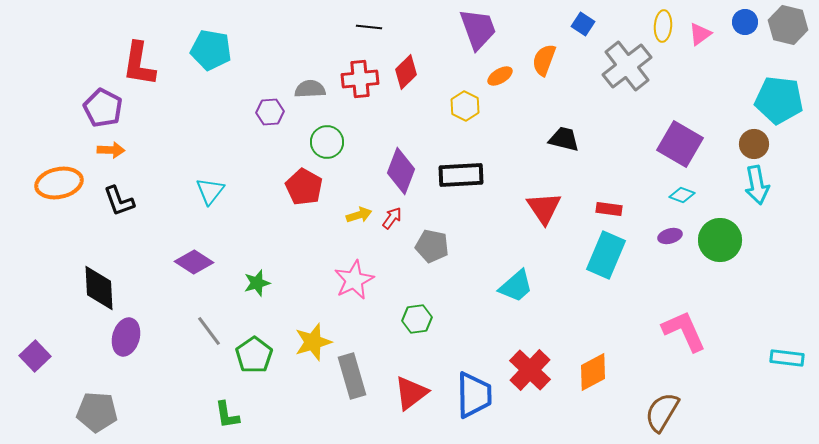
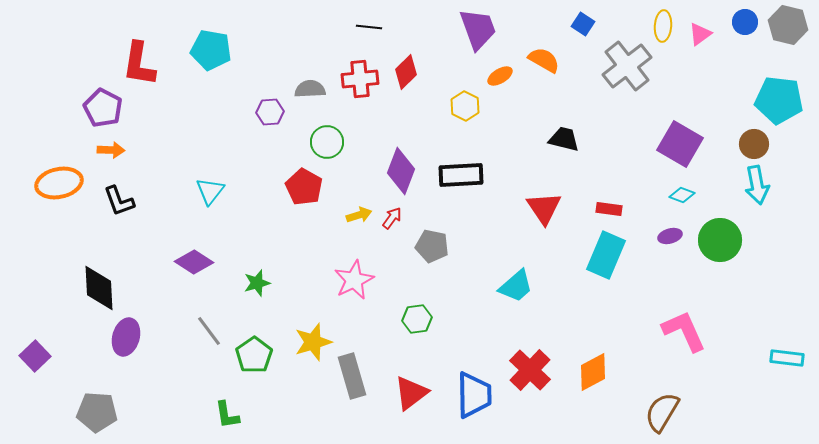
orange semicircle at (544, 60): rotated 100 degrees clockwise
